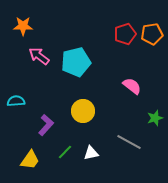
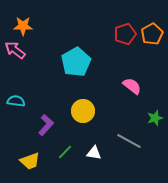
orange pentagon: rotated 20 degrees counterclockwise
pink arrow: moved 24 px left, 6 px up
cyan pentagon: rotated 16 degrees counterclockwise
cyan semicircle: rotated 12 degrees clockwise
gray line: moved 1 px up
white triangle: moved 3 px right; rotated 21 degrees clockwise
yellow trapezoid: moved 1 px down; rotated 35 degrees clockwise
